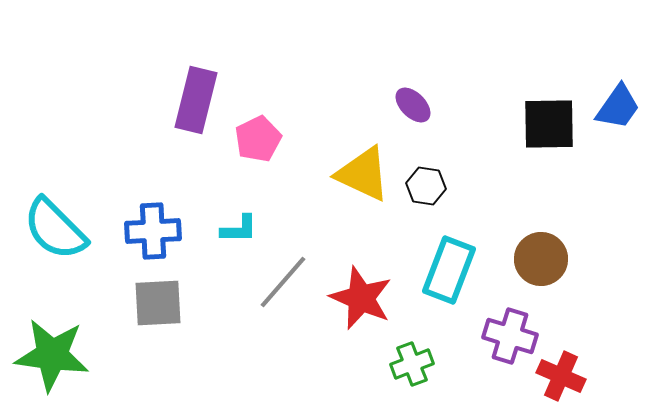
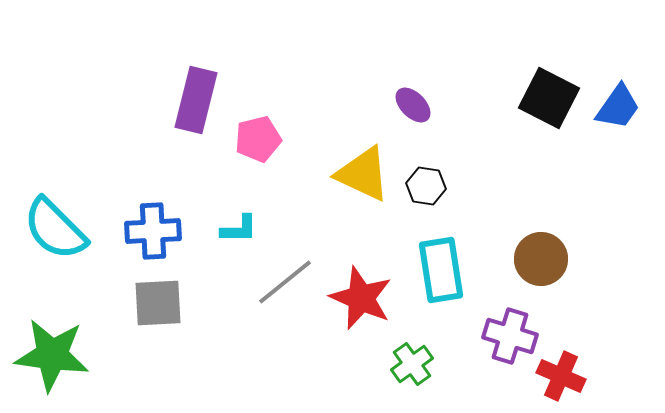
black square: moved 26 px up; rotated 28 degrees clockwise
pink pentagon: rotated 12 degrees clockwise
cyan rectangle: moved 8 px left; rotated 30 degrees counterclockwise
gray line: moved 2 px right; rotated 10 degrees clockwise
green cross: rotated 15 degrees counterclockwise
